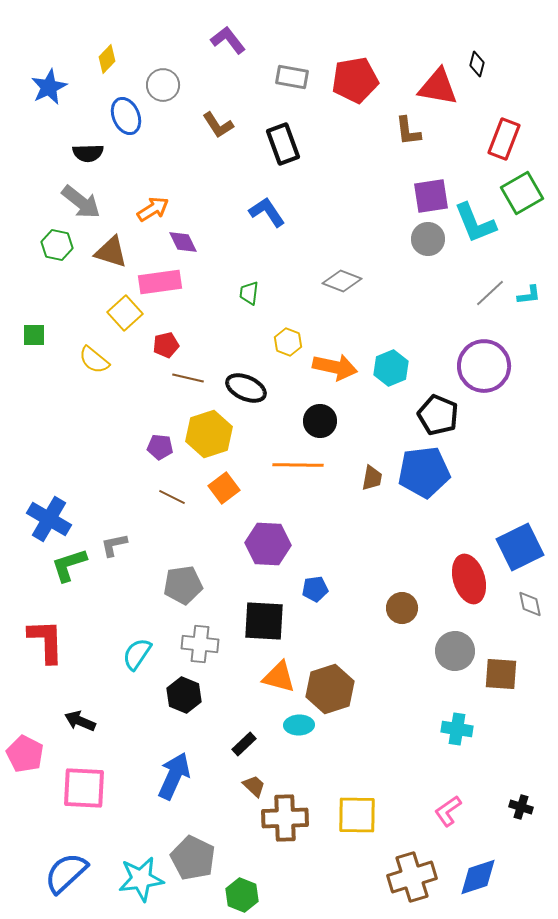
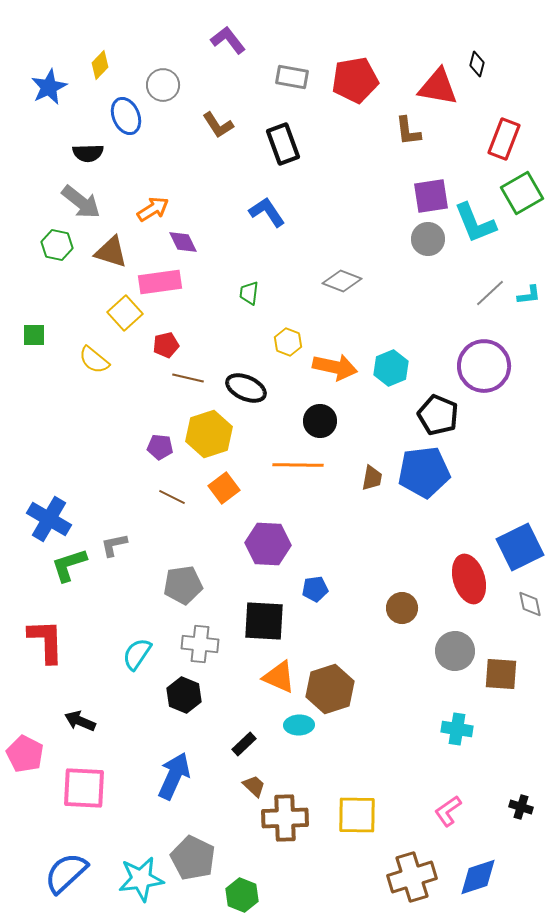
yellow diamond at (107, 59): moved 7 px left, 6 px down
orange triangle at (279, 677): rotated 9 degrees clockwise
